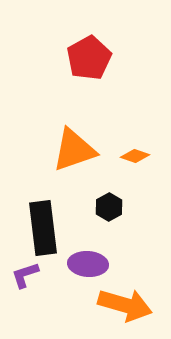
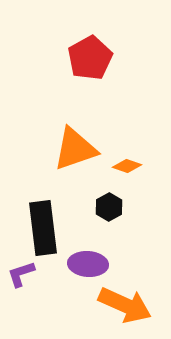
red pentagon: moved 1 px right
orange triangle: moved 1 px right, 1 px up
orange diamond: moved 8 px left, 10 px down
purple L-shape: moved 4 px left, 1 px up
orange arrow: rotated 8 degrees clockwise
